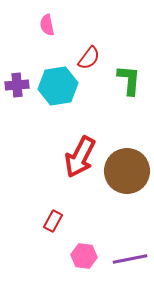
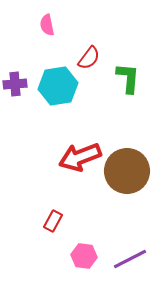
green L-shape: moved 1 px left, 2 px up
purple cross: moved 2 px left, 1 px up
red arrow: rotated 42 degrees clockwise
purple line: rotated 16 degrees counterclockwise
